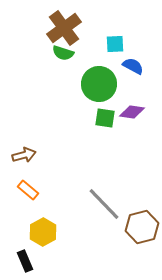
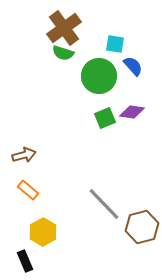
cyan square: rotated 12 degrees clockwise
blue semicircle: rotated 20 degrees clockwise
green circle: moved 8 px up
green square: rotated 30 degrees counterclockwise
